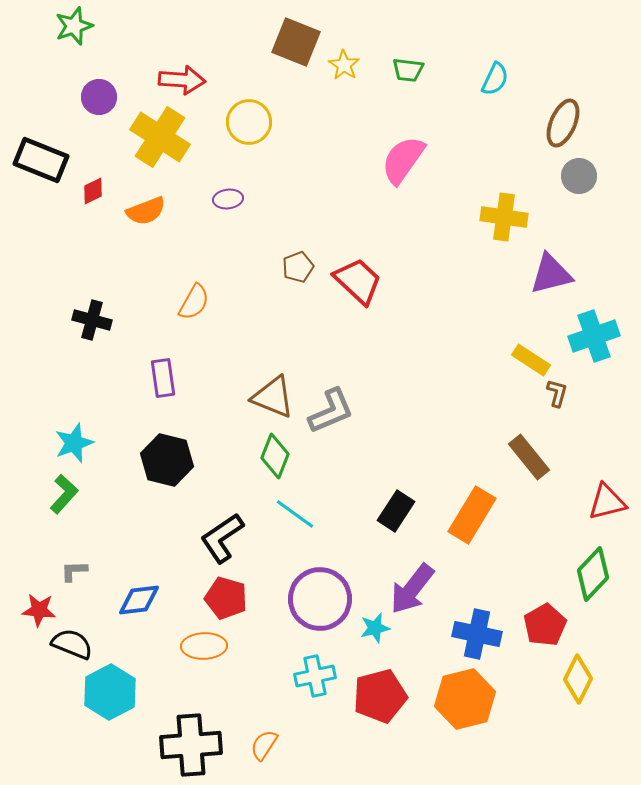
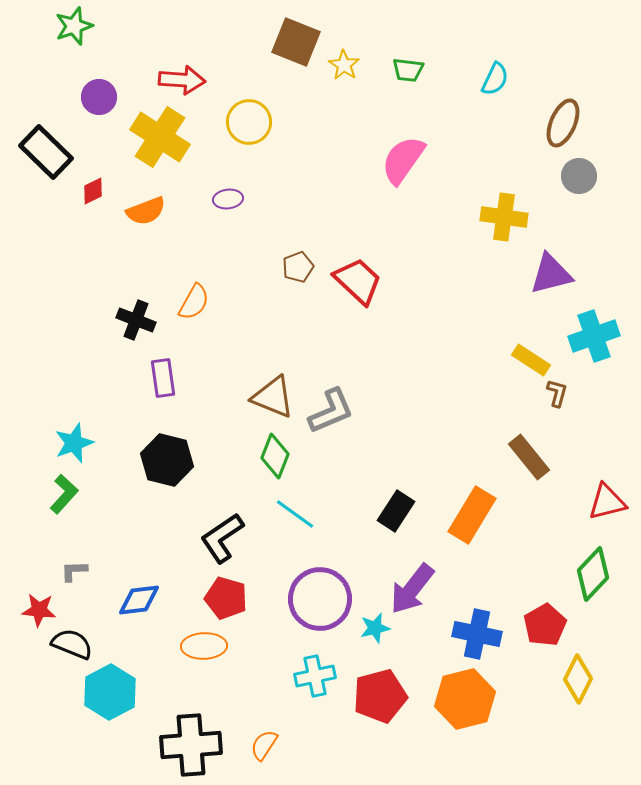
black rectangle at (41, 160): moved 5 px right, 8 px up; rotated 22 degrees clockwise
black cross at (92, 320): moved 44 px right; rotated 6 degrees clockwise
